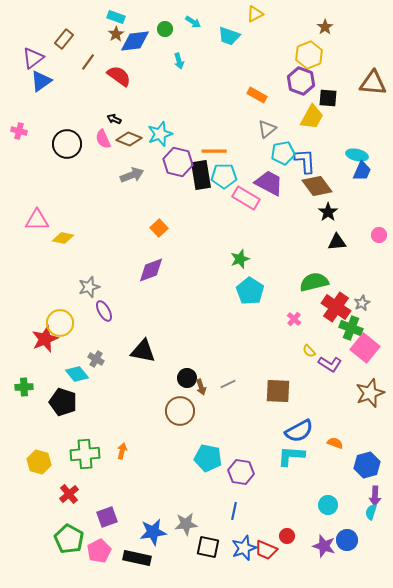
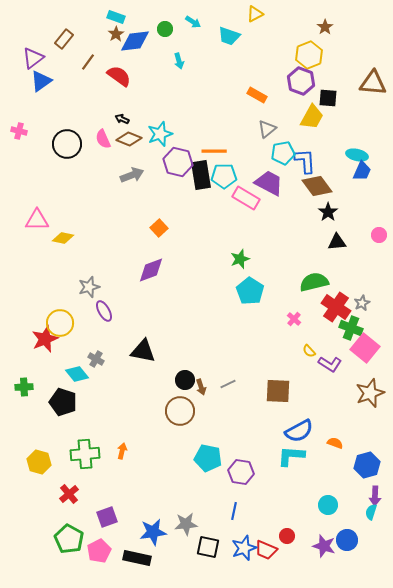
black arrow at (114, 119): moved 8 px right
black circle at (187, 378): moved 2 px left, 2 px down
